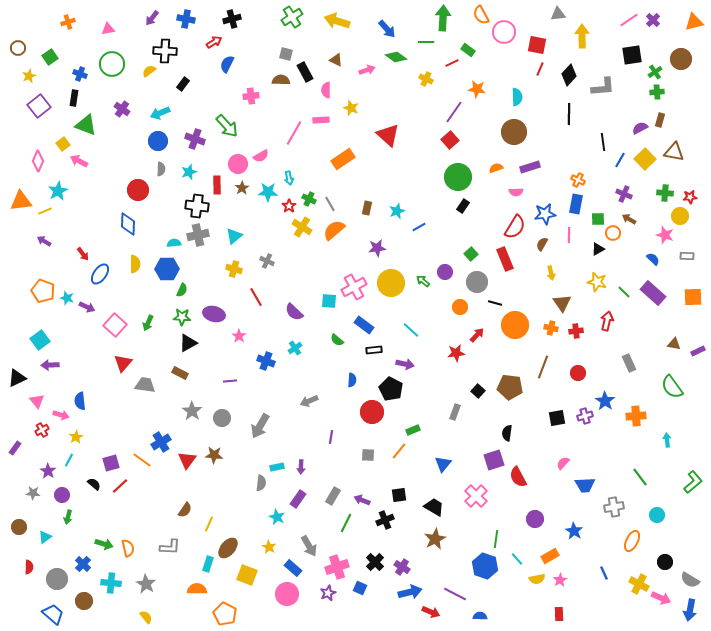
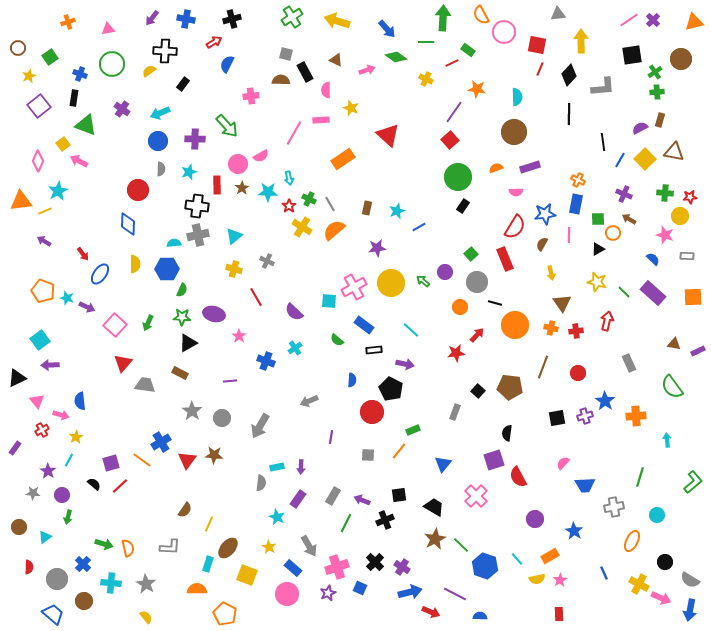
yellow arrow at (582, 36): moved 1 px left, 5 px down
purple cross at (195, 139): rotated 18 degrees counterclockwise
green line at (640, 477): rotated 54 degrees clockwise
green line at (496, 539): moved 35 px left, 6 px down; rotated 54 degrees counterclockwise
